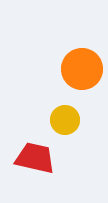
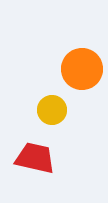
yellow circle: moved 13 px left, 10 px up
